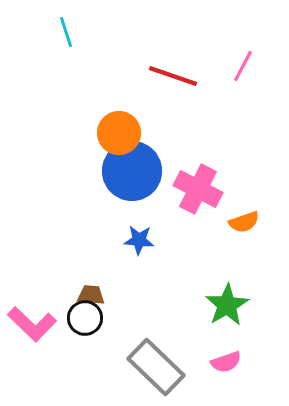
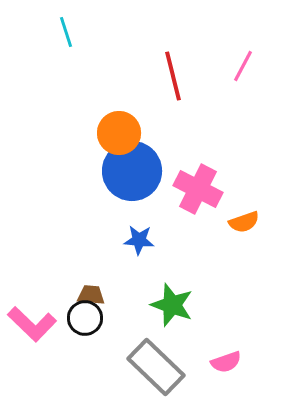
red line: rotated 57 degrees clockwise
green star: moved 55 px left; rotated 21 degrees counterclockwise
